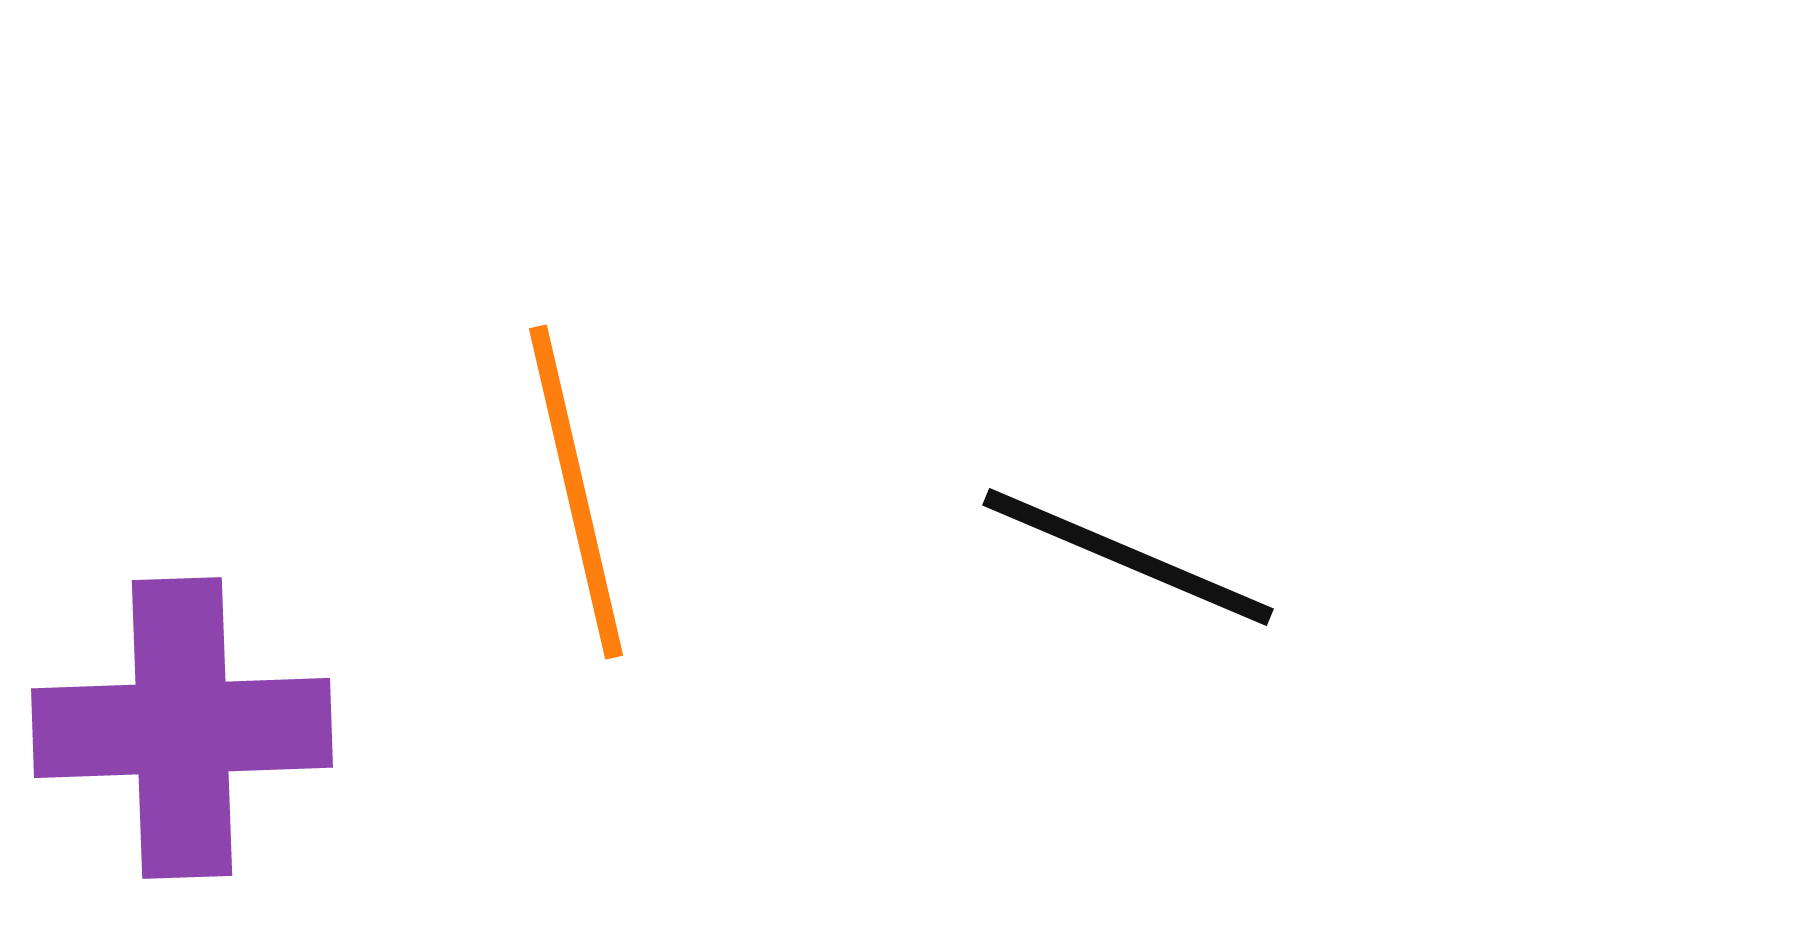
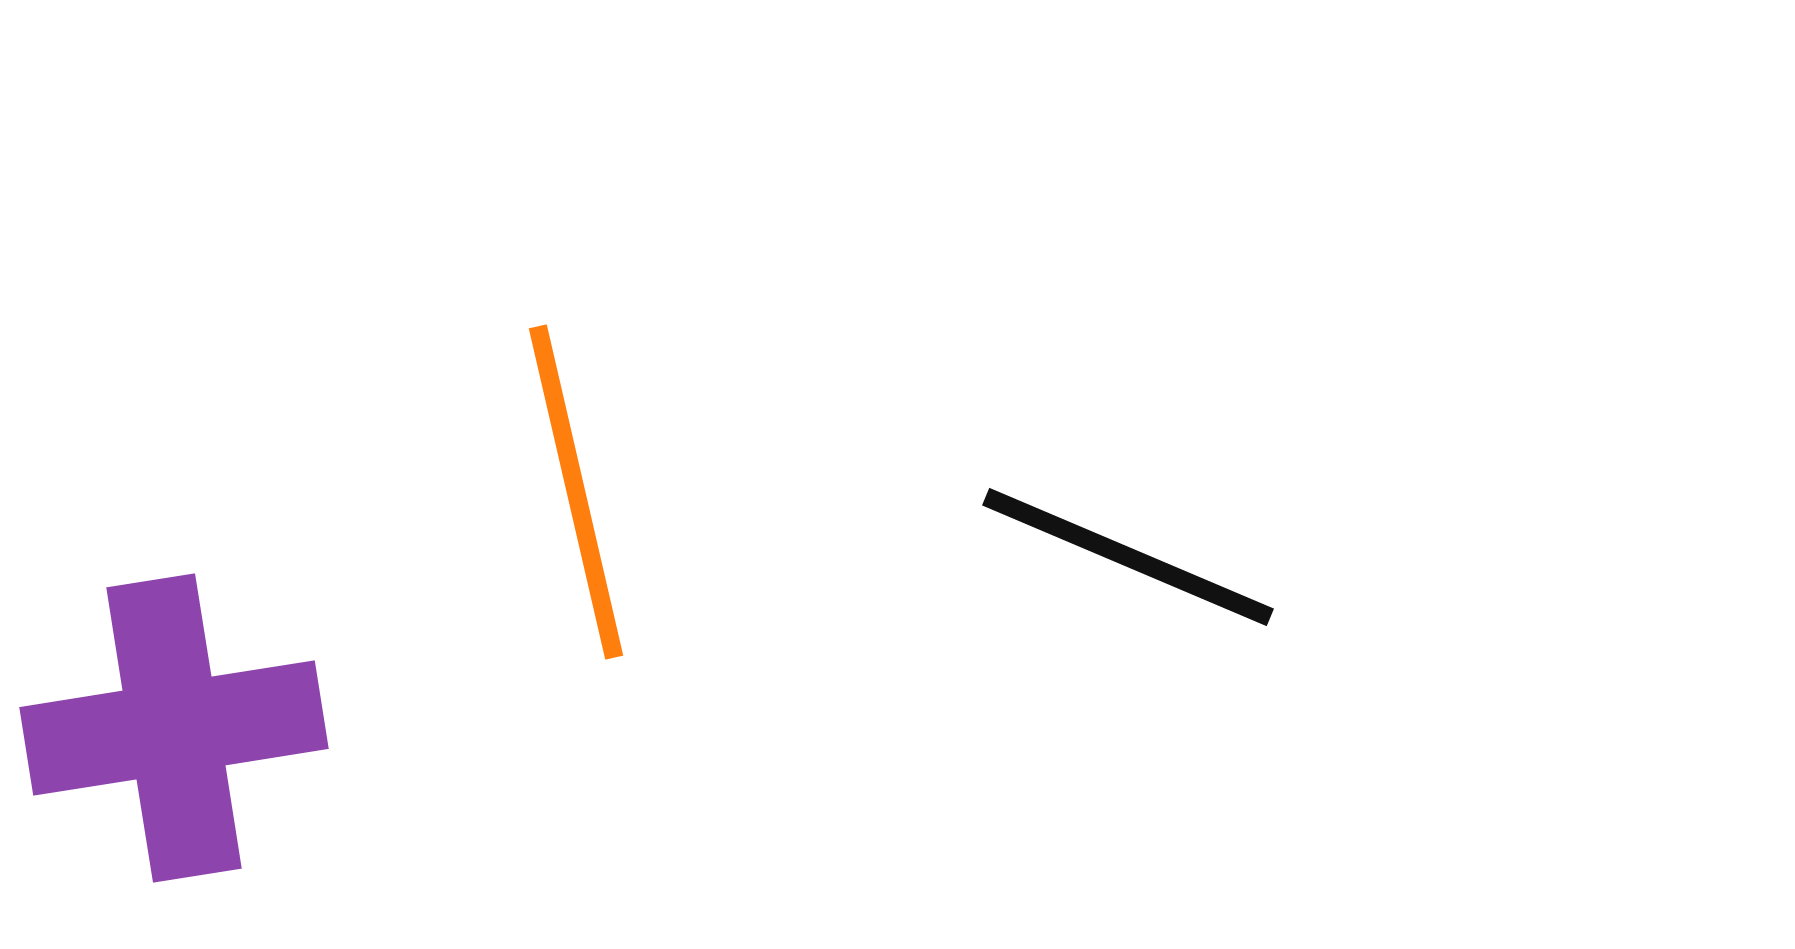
purple cross: moved 8 px left; rotated 7 degrees counterclockwise
